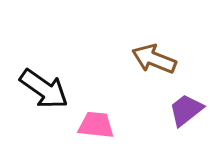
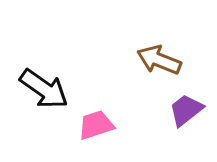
brown arrow: moved 5 px right, 1 px down
pink trapezoid: rotated 24 degrees counterclockwise
